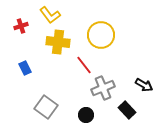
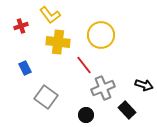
black arrow: rotated 12 degrees counterclockwise
gray square: moved 10 px up
